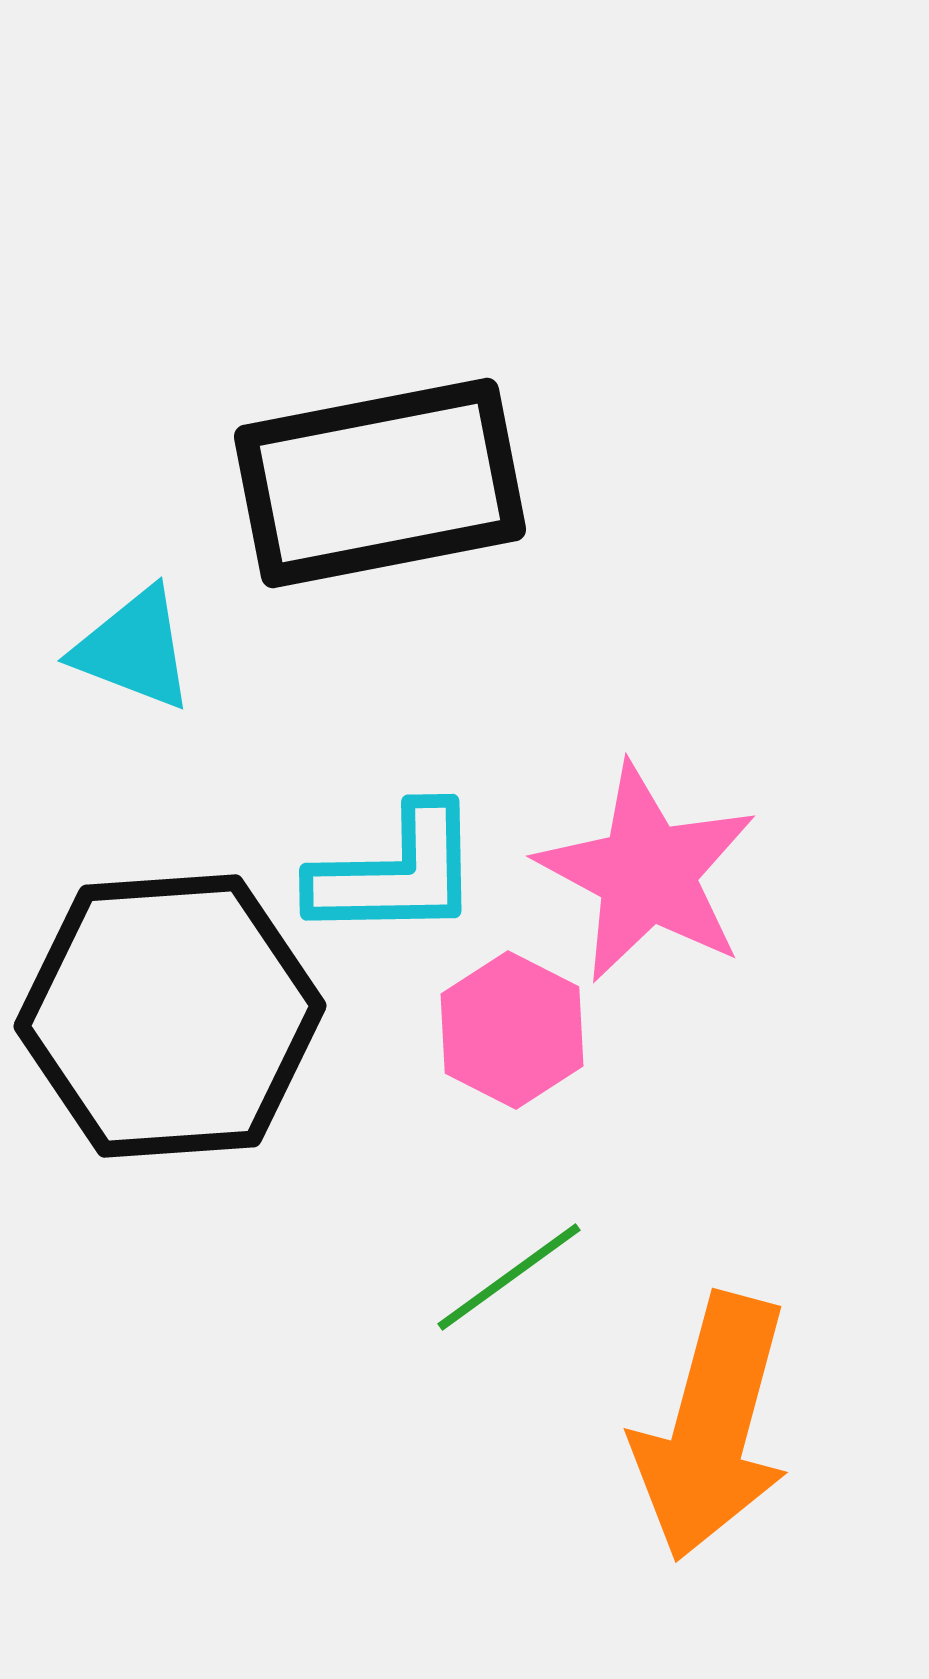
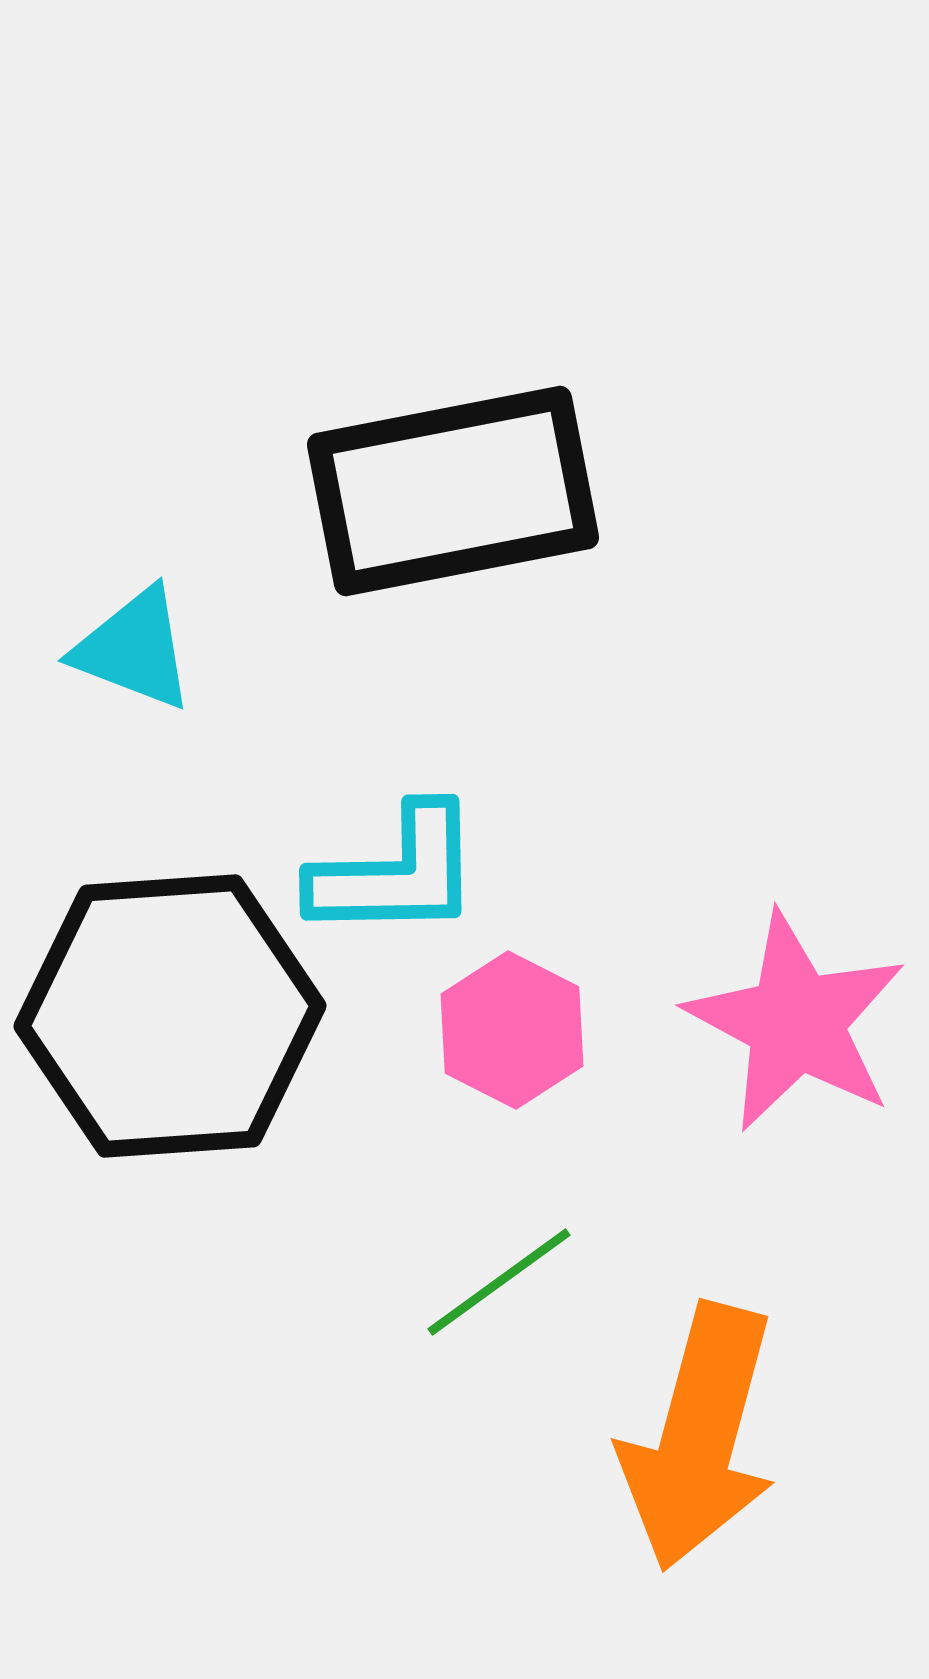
black rectangle: moved 73 px right, 8 px down
pink star: moved 149 px right, 149 px down
green line: moved 10 px left, 5 px down
orange arrow: moved 13 px left, 10 px down
